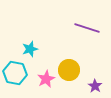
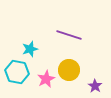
purple line: moved 18 px left, 7 px down
cyan hexagon: moved 2 px right, 1 px up
